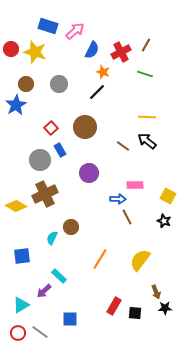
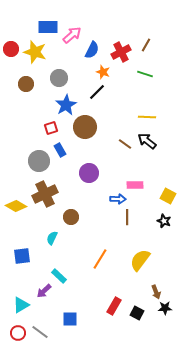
blue rectangle at (48, 26): moved 1 px down; rotated 18 degrees counterclockwise
pink arrow at (75, 31): moved 3 px left, 4 px down
gray circle at (59, 84): moved 6 px up
blue star at (16, 105): moved 50 px right
red square at (51, 128): rotated 24 degrees clockwise
brown line at (123, 146): moved 2 px right, 2 px up
gray circle at (40, 160): moved 1 px left, 1 px down
brown line at (127, 217): rotated 28 degrees clockwise
brown circle at (71, 227): moved 10 px up
black square at (135, 313): moved 2 px right; rotated 24 degrees clockwise
